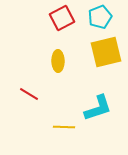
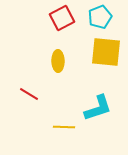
yellow square: rotated 20 degrees clockwise
